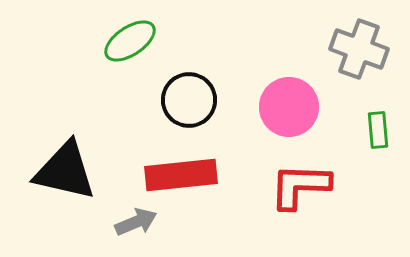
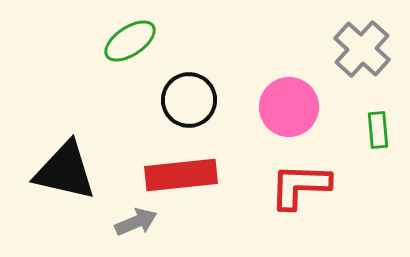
gray cross: moved 3 px right; rotated 22 degrees clockwise
